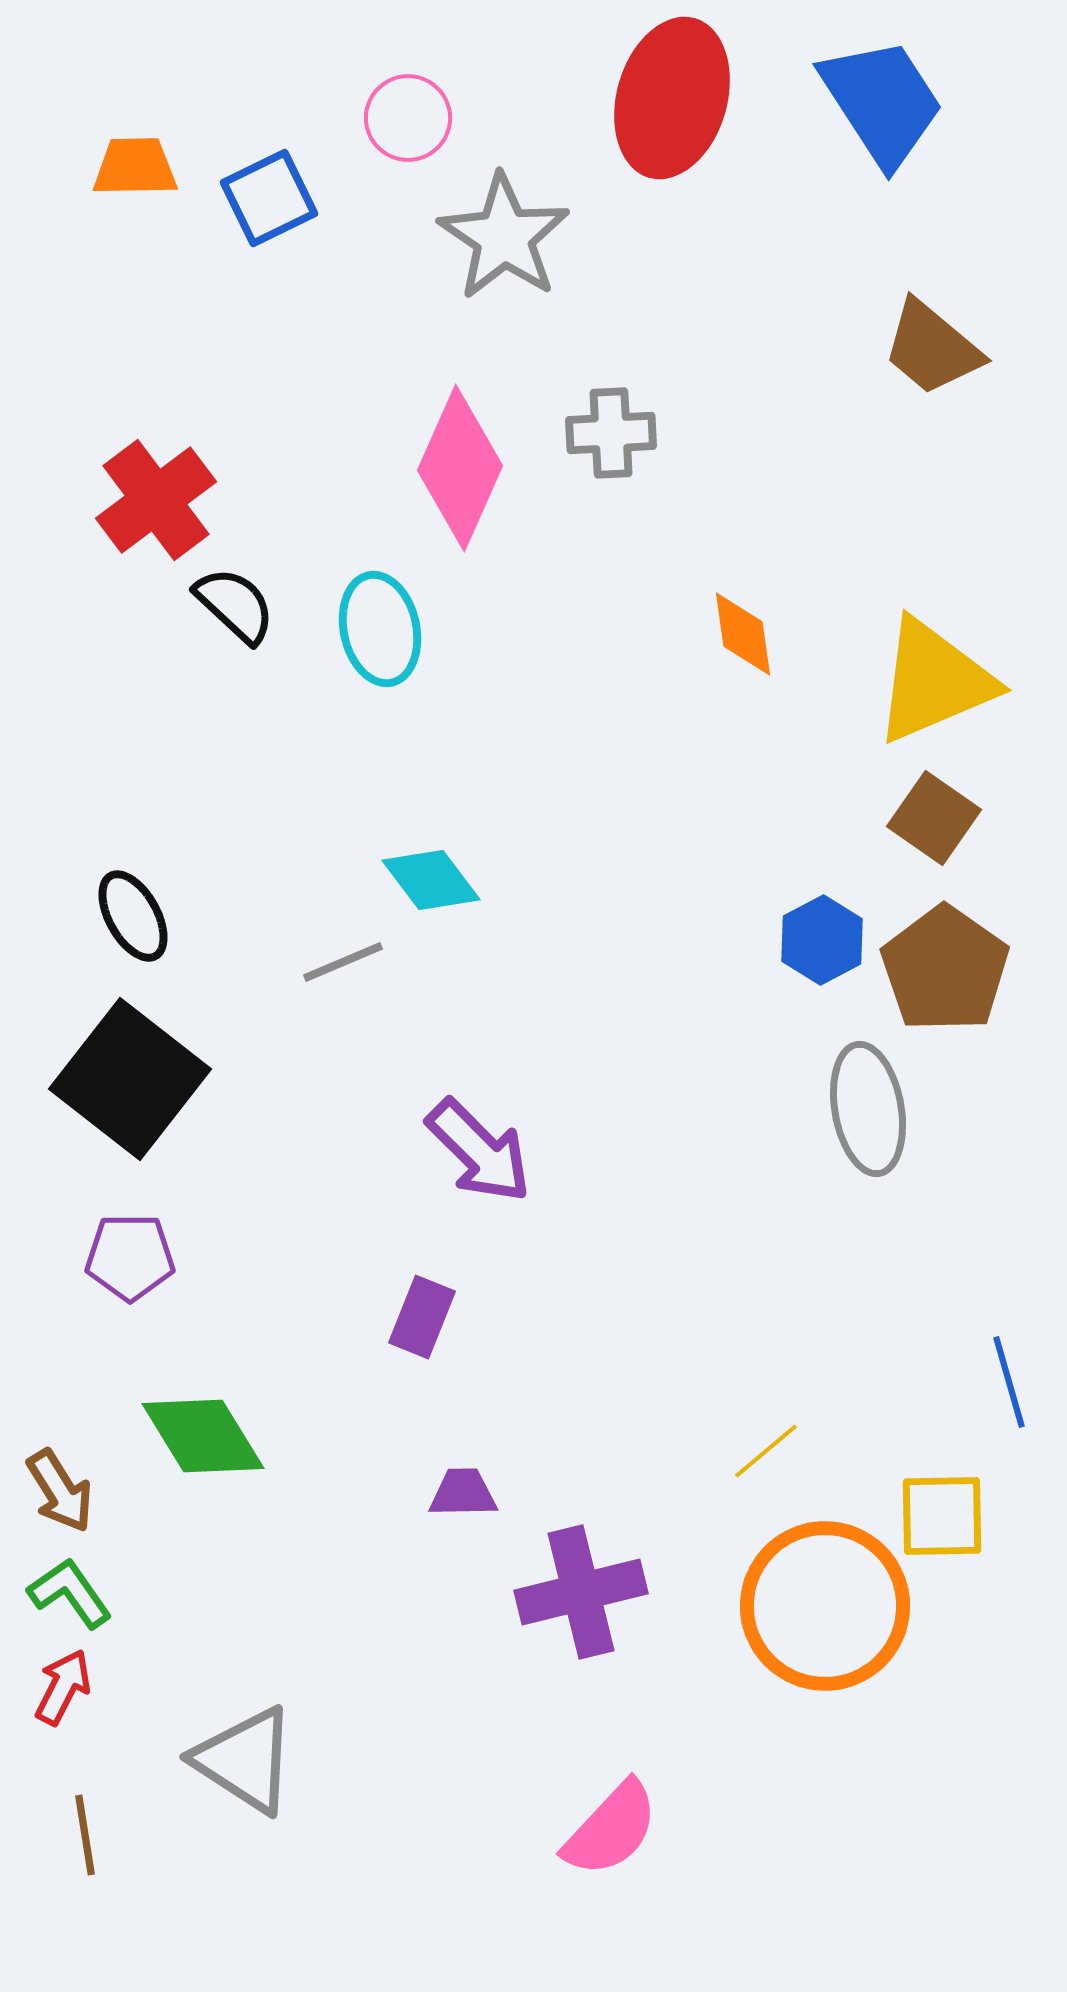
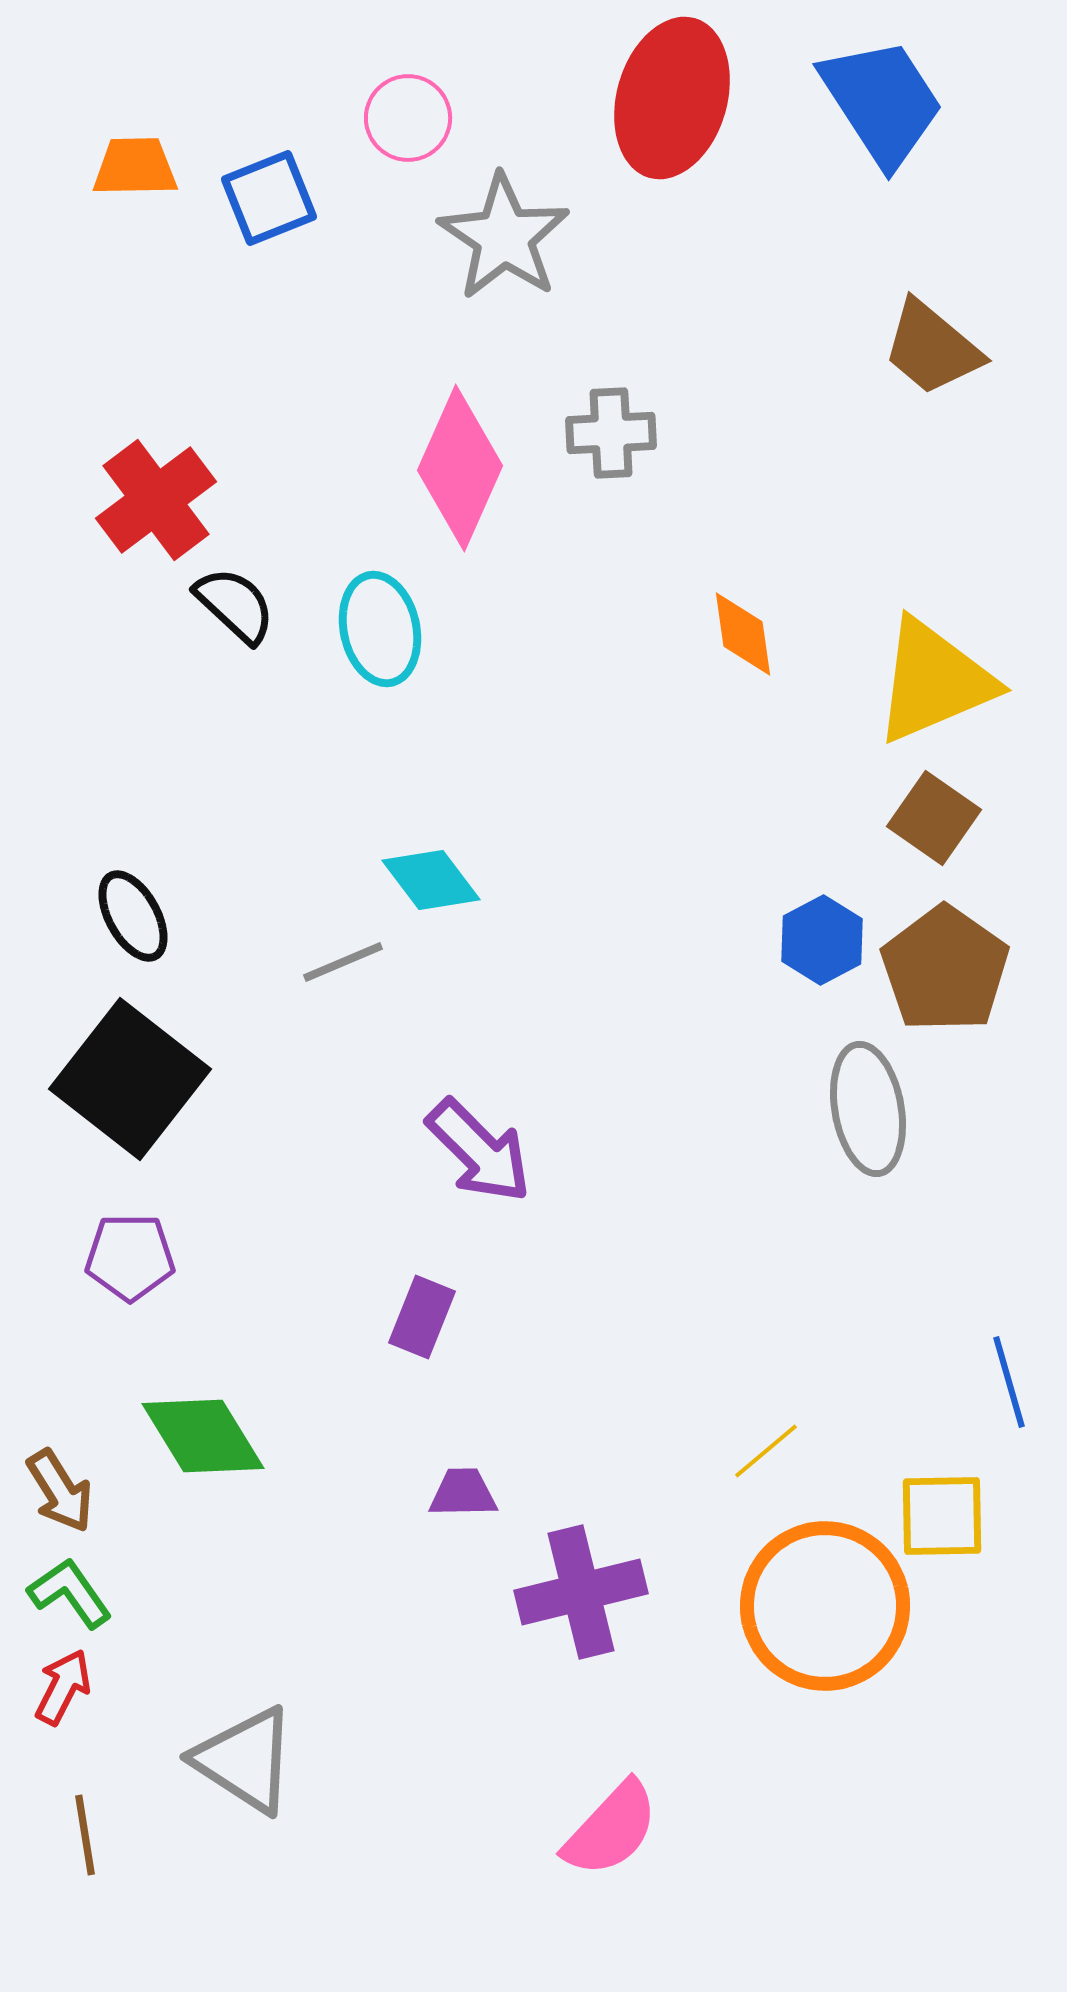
blue square: rotated 4 degrees clockwise
